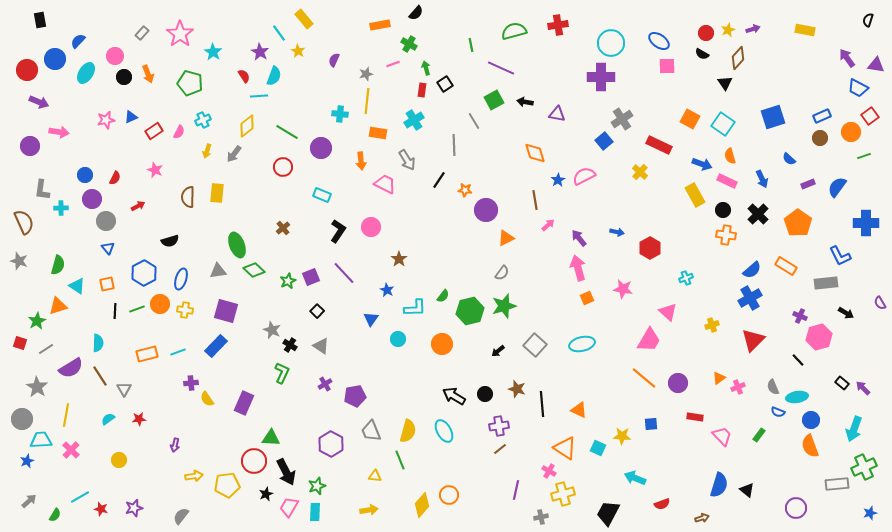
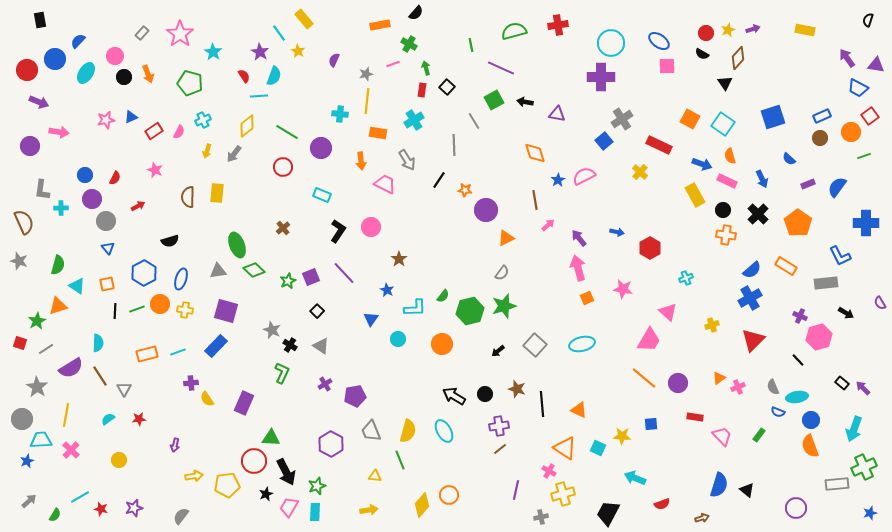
black square at (445, 84): moved 2 px right, 3 px down; rotated 14 degrees counterclockwise
